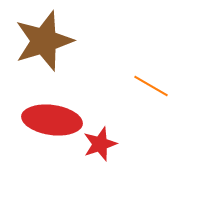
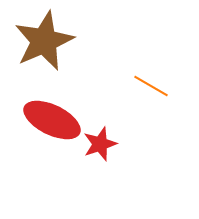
brown star: rotated 6 degrees counterclockwise
red ellipse: rotated 18 degrees clockwise
